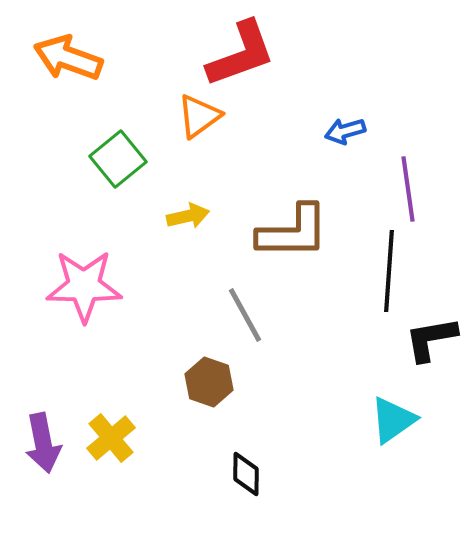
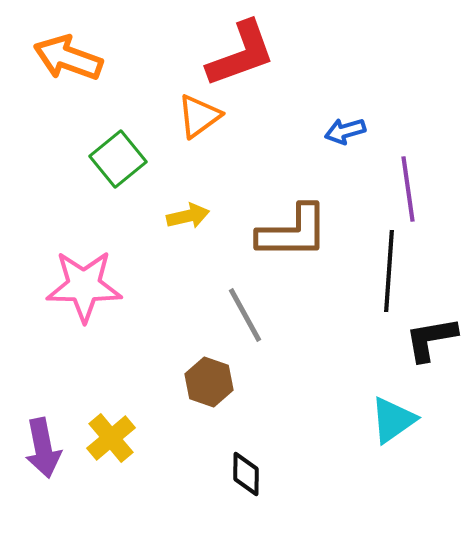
purple arrow: moved 5 px down
